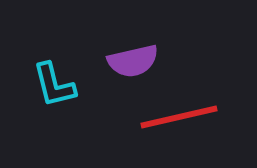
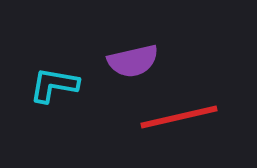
cyan L-shape: rotated 114 degrees clockwise
